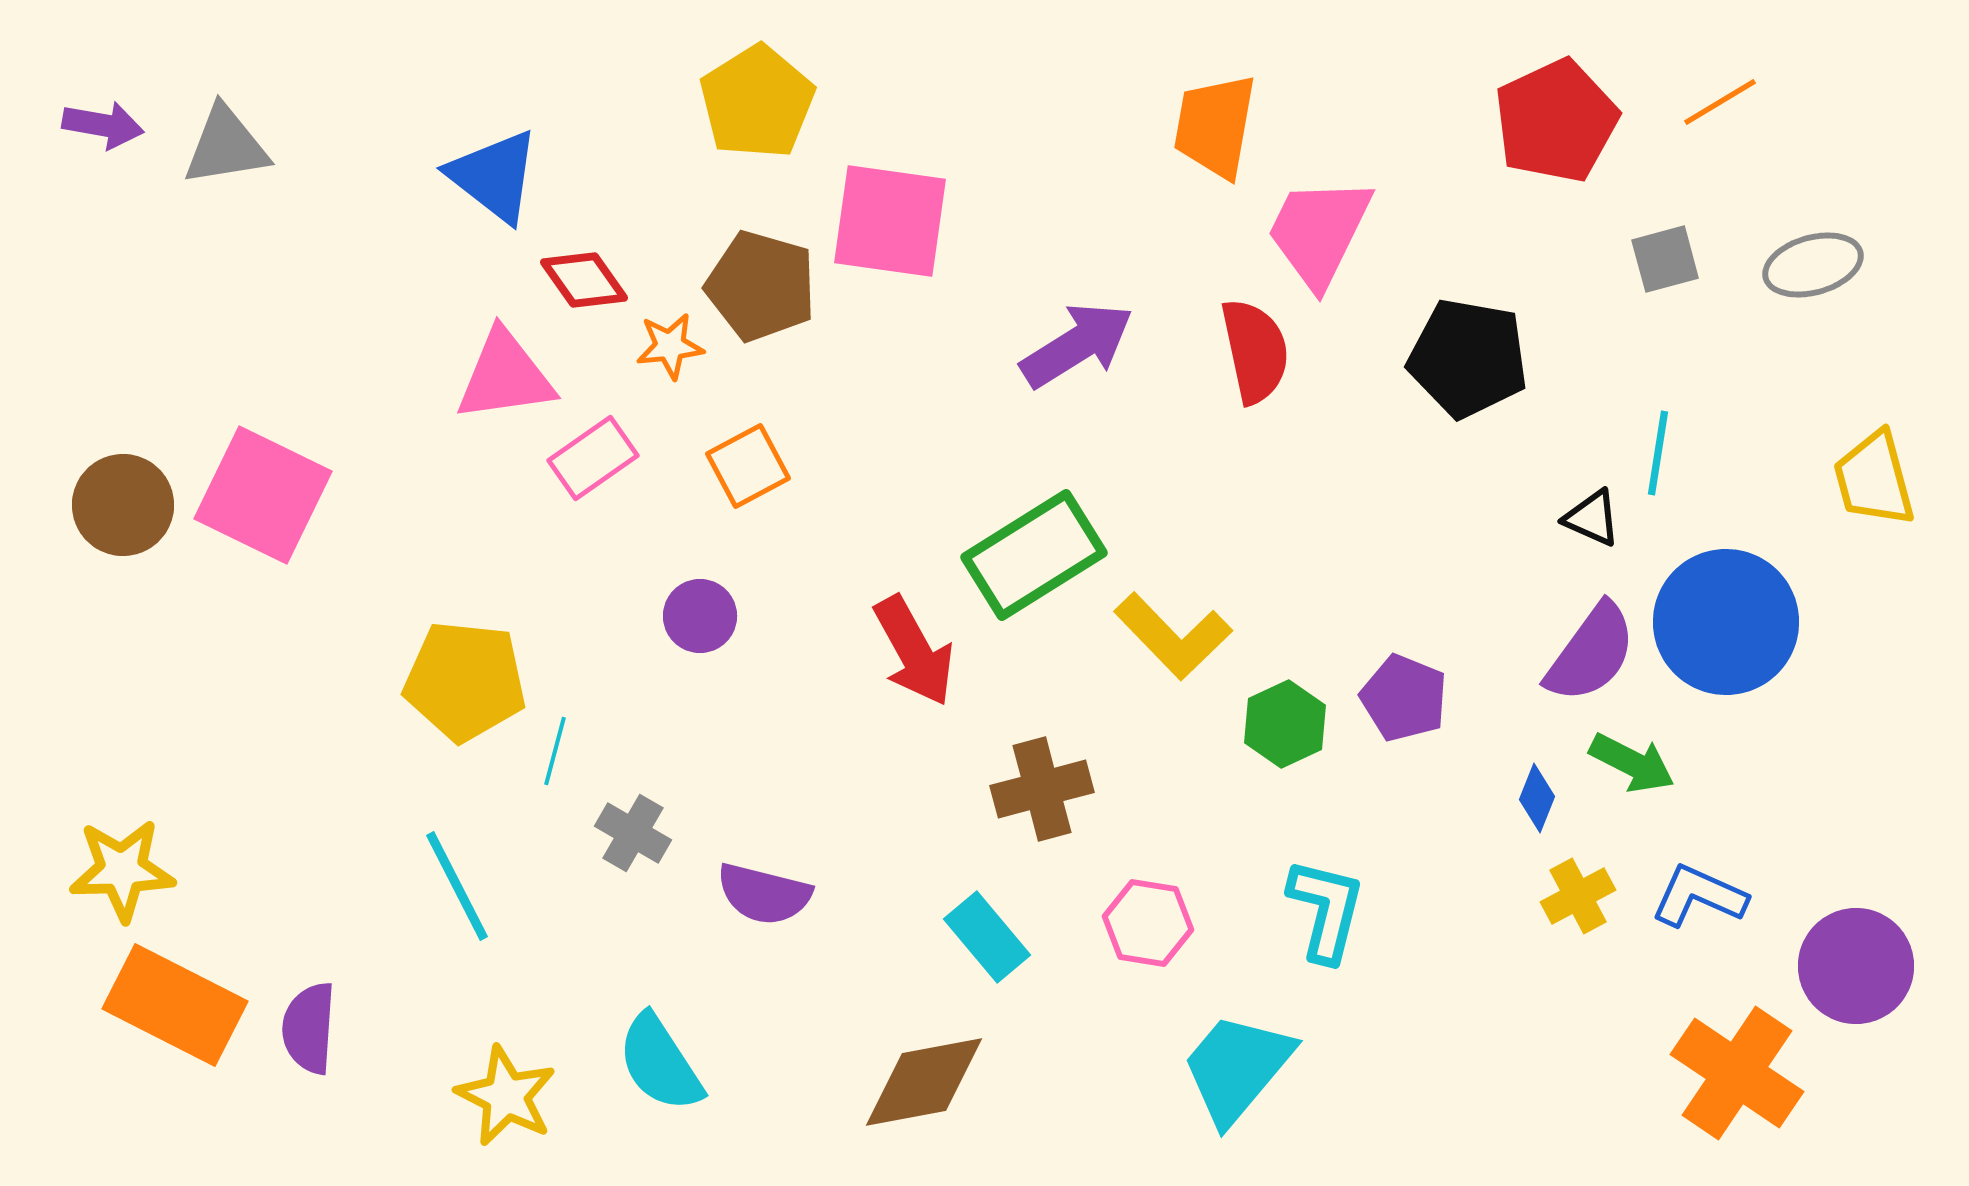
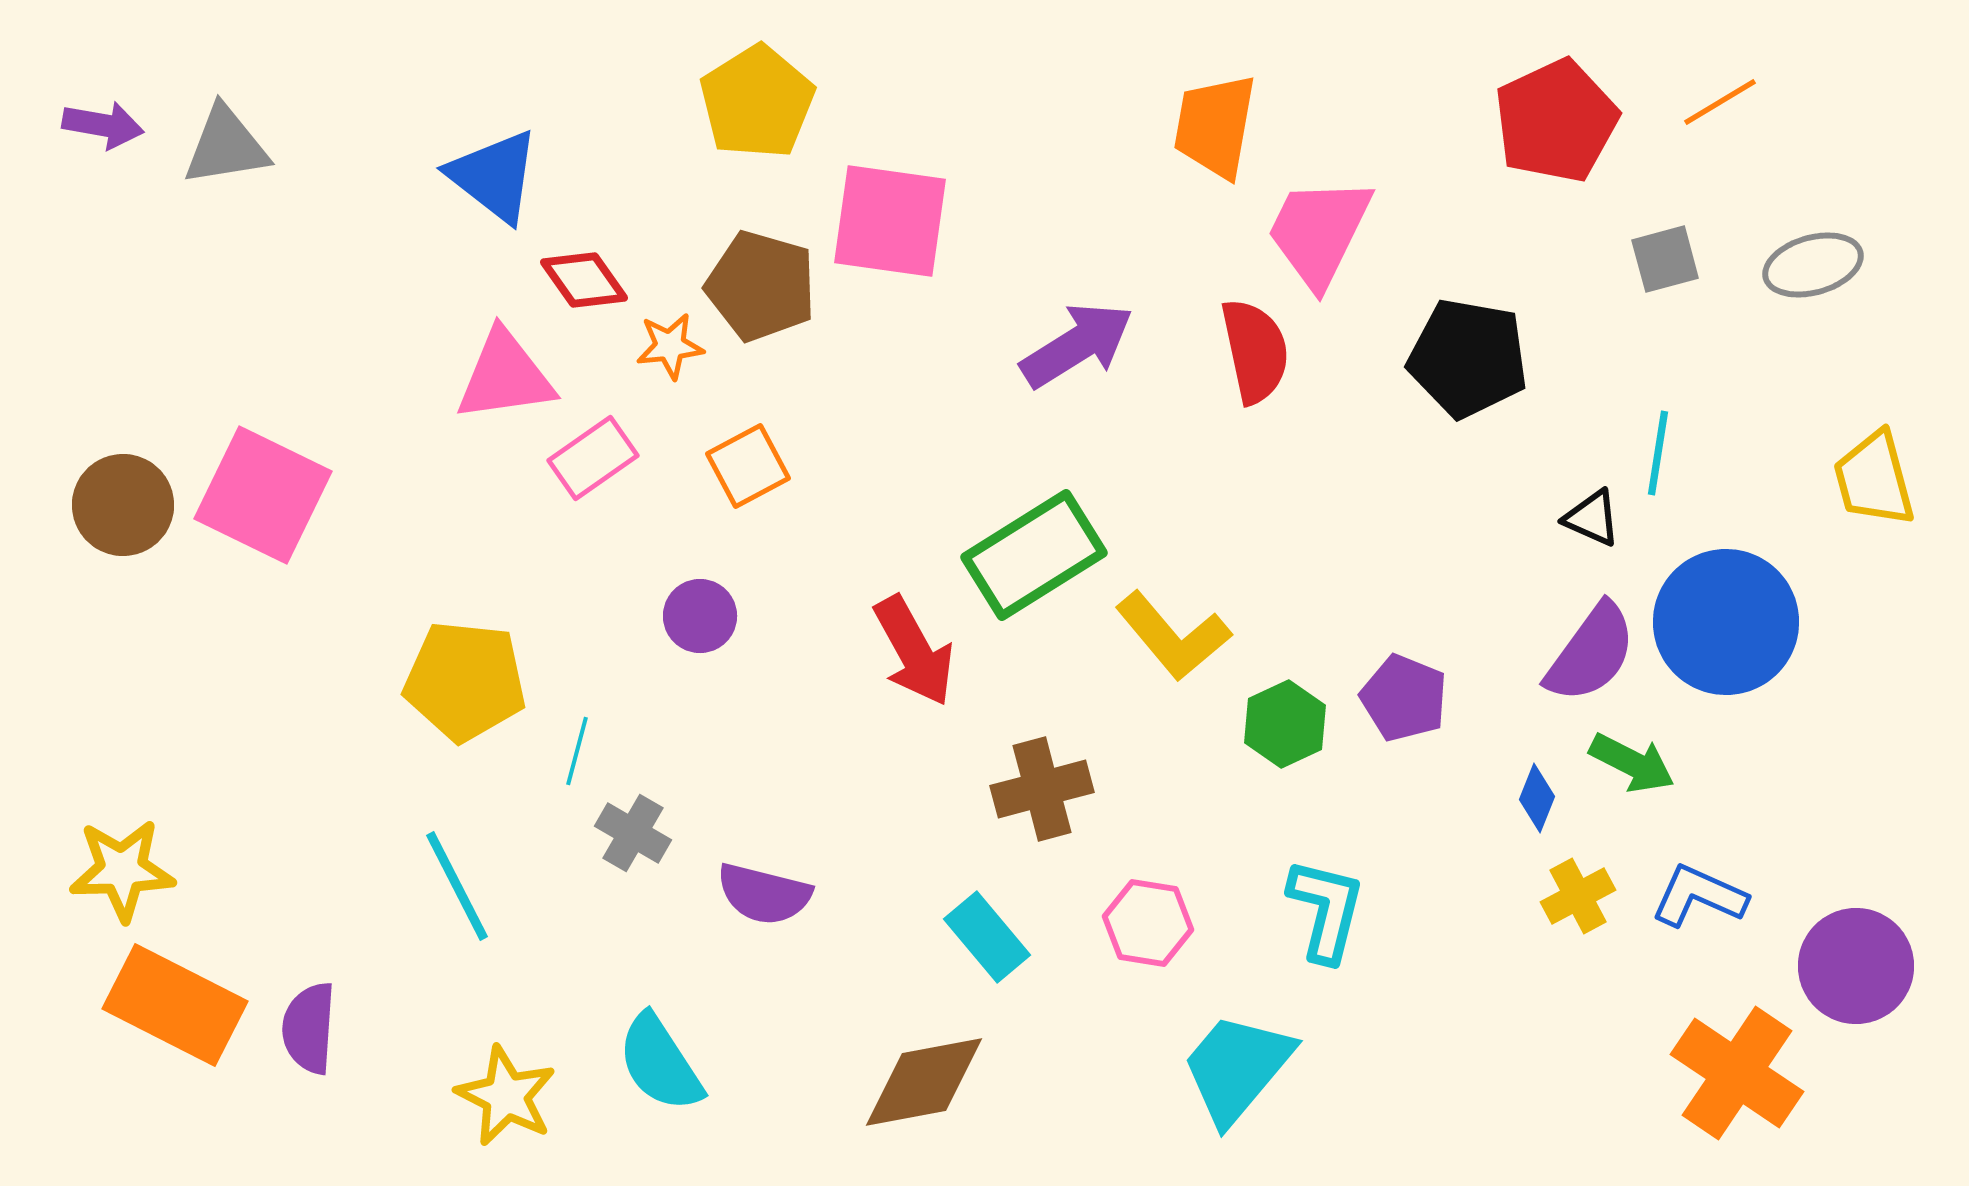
yellow L-shape at (1173, 636): rotated 4 degrees clockwise
cyan line at (555, 751): moved 22 px right
